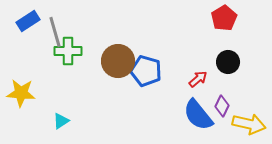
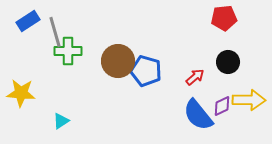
red pentagon: rotated 25 degrees clockwise
red arrow: moved 3 px left, 2 px up
purple diamond: rotated 40 degrees clockwise
yellow arrow: moved 24 px up; rotated 12 degrees counterclockwise
